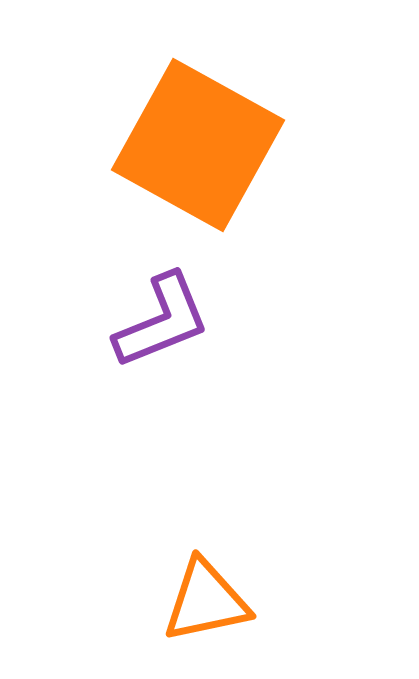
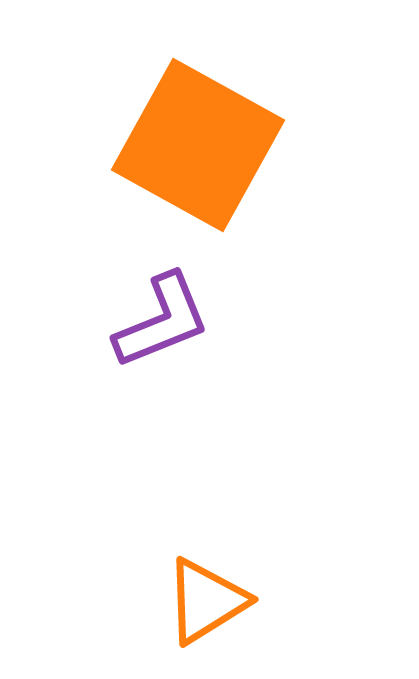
orange triangle: rotated 20 degrees counterclockwise
